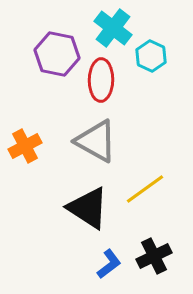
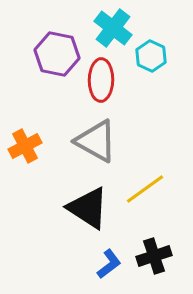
black cross: rotated 8 degrees clockwise
